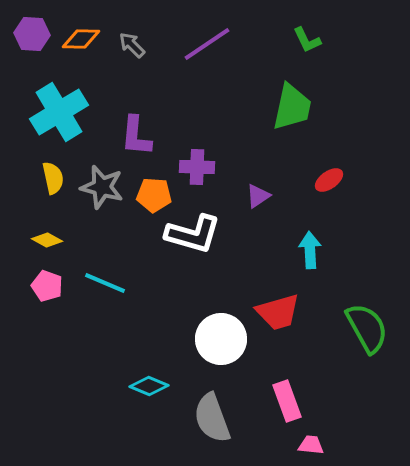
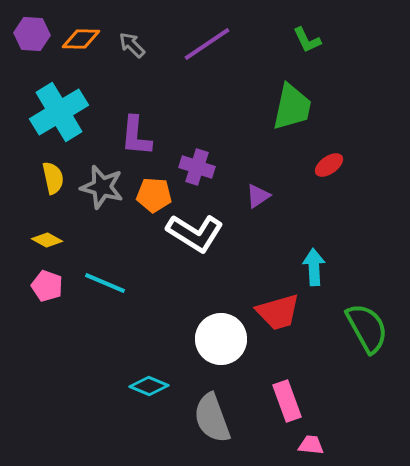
purple cross: rotated 16 degrees clockwise
red ellipse: moved 15 px up
white L-shape: moved 2 px right, 1 px up; rotated 16 degrees clockwise
cyan arrow: moved 4 px right, 17 px down
